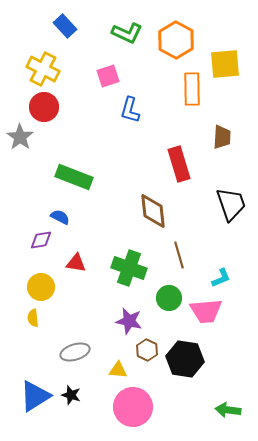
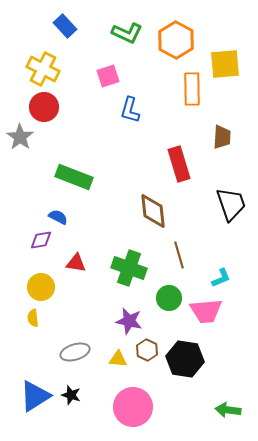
blue semicircle: moved 2 px left
yellow triangle: moved 11 px up
